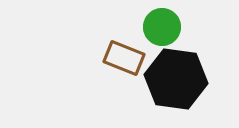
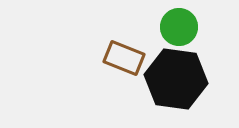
green circle: moved 17 px right
